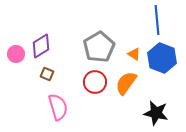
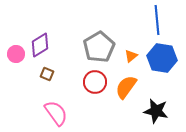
purple diamond: moved 1 px left, 1 px up
orange triangle: moved 3 px left, 2 px down; rotated 48 degrees clockwise
blue hexagon: rotated 12 degrees counterclockwise
orange semicircle: moved 4 px down
pink semicircle: moved 2 px left, 6 px down; rotated 20 degrees counterclockwise
black star: moved 2 px up
